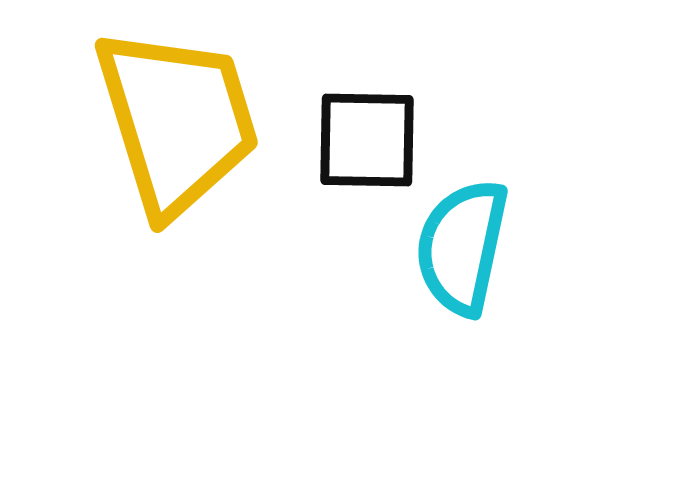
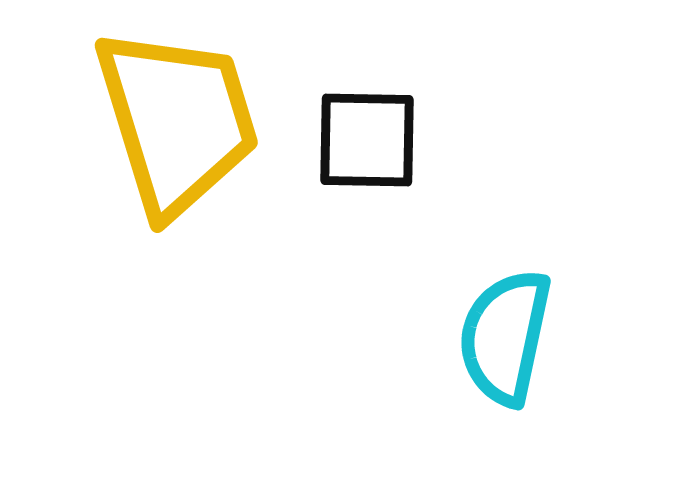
cyan semicircle: moved 43 px right, 90 px down
